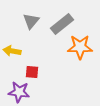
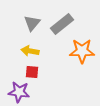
gray triangle: moved 1 px right, 2 px down
orange star: moved 2 px right, 4 px down
yellow arrow: moved 18 px right
